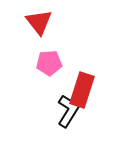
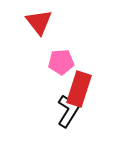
pink pentagon: moved 12 px right, 1 px up
red rectangle: moved 3 px left, 1 px up
